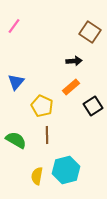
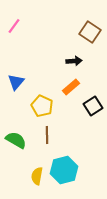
cyan hexagon: moved 2 px left
